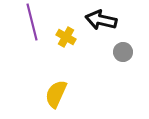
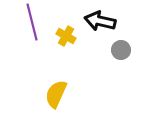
black arrow: moved 1 px left, 1 px down
yellow cross: moved 1 px up
gray circle: moved 2 px left, 2 px up
